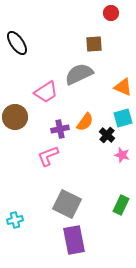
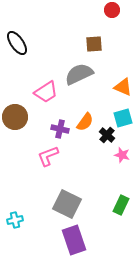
red circle: moved 1 px right, 3 px up
purple cross: rotated 24 degrees clockwise
purple rectangle: rotated 8 degrees counterclockwise
